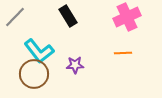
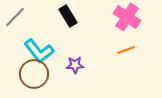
pink cross: rotated 32 degrees counterclockwise
orange line: moved 3 px right, 3 px up; rotated 18 degrees counterclockwise
